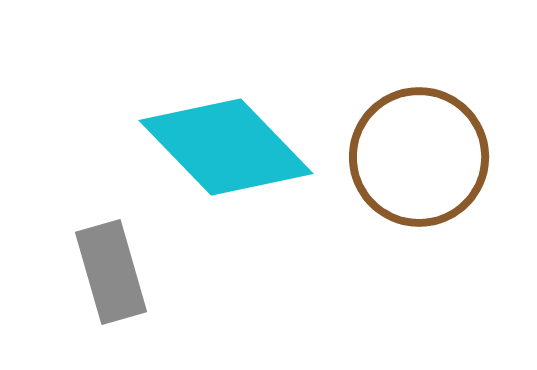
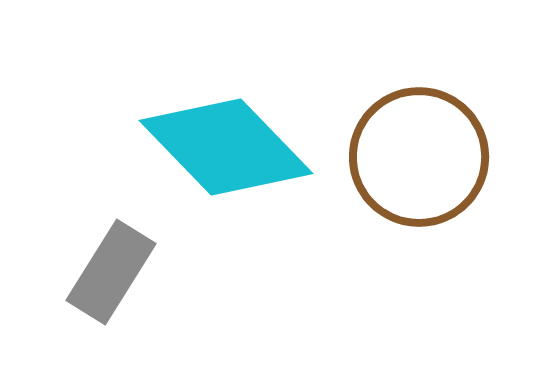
gray rectangle: rotated 48 degrees clockwise
